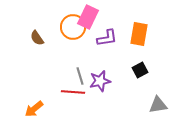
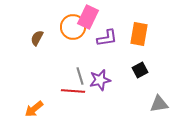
brown semicircle: rotated 63 degrees clockwise
purple star: moved 1 px up
red line: moved 1 px up
gray triangle: moved 1 px right, 1 px up
